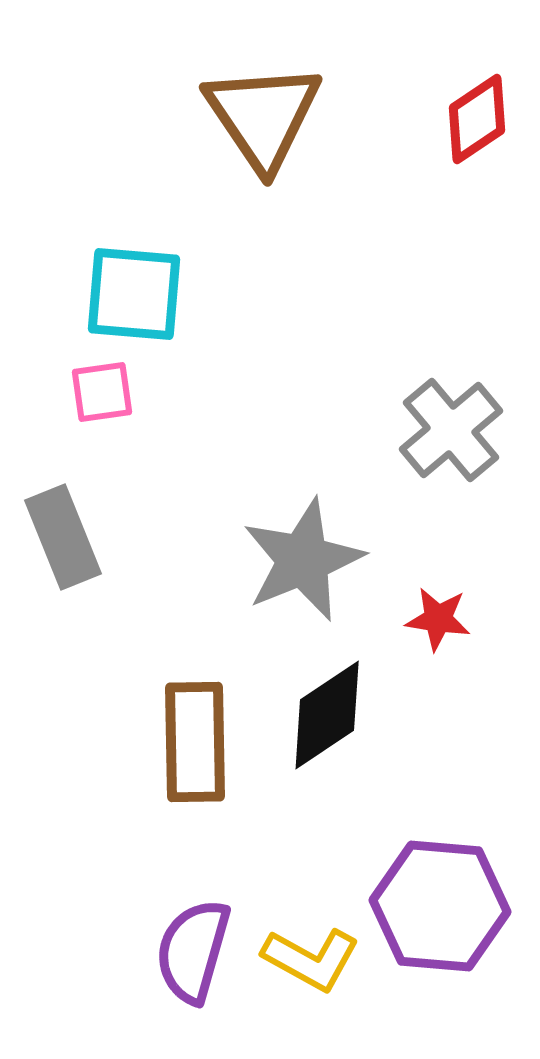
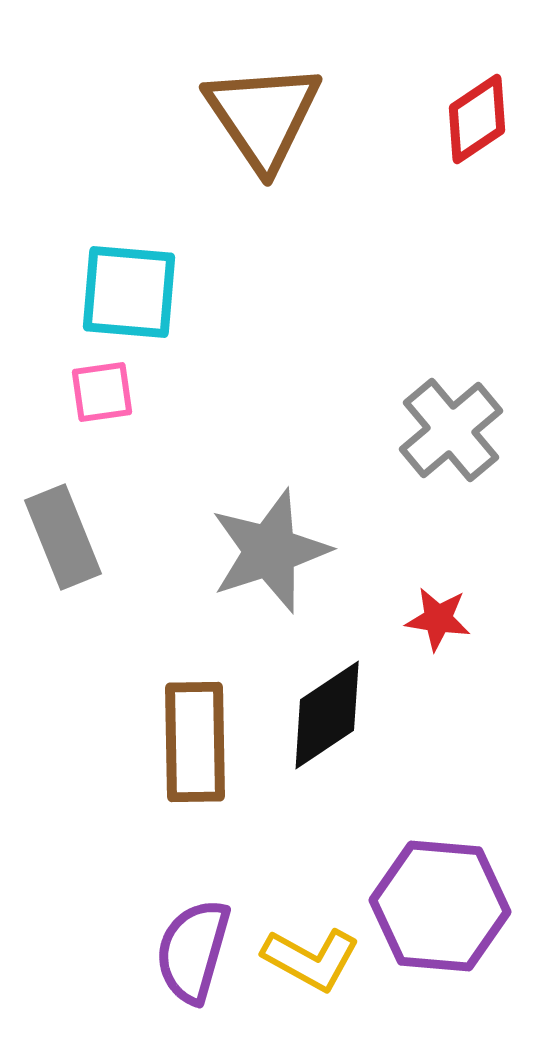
cyan square: moved 5 px left, 2 px up
gray star: moved 33 px left, 9 px up; rotated 4 degrees clockwise
